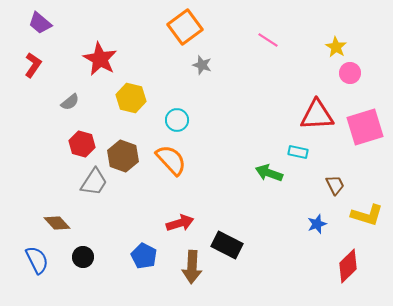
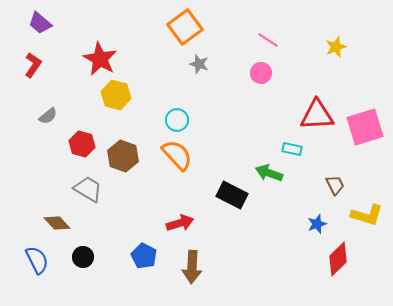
yellow star: rotated 20 degrees clockwise
gray star: moved 3 px left, 1 px up
pink circle: moved 89 px left
yellow hexagon: moved 15 px left, 3 px up
gray semicircle: moved 22 px left, 14 px down
cyan rectangle: moved 6 px left, 3 px up
orange semicircle: moved 6 px right, 5 px up
gray trapezoid: moved 6 px left, 7 px down; rotated 92 degrees counterclockwise
black rectangle: moved 5 px right, 50 px up
red diamond: moved 10 px left, 7 px up
